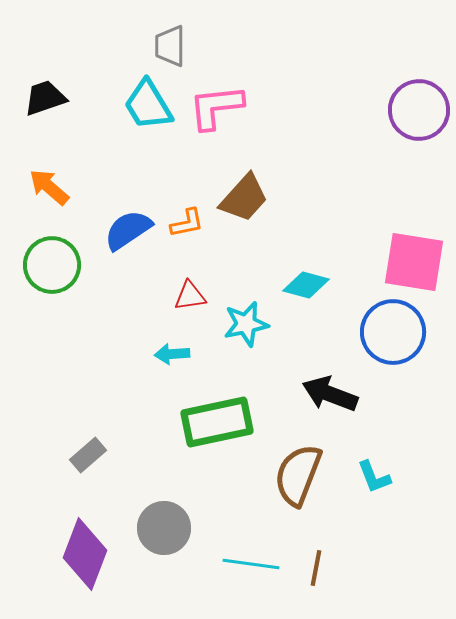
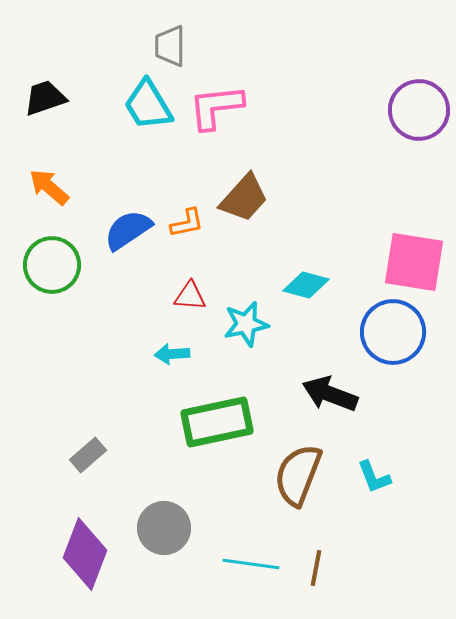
red triangle: rotated 12 degrees clockwise
